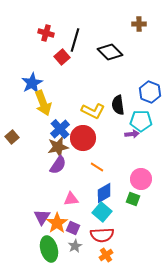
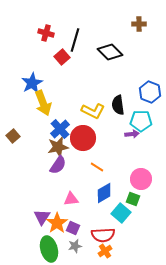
brown square: moved 1 px right, 1 px up
cyan square: moved 19 px right, 1 px down
red semicircle: moved 1 px right
gray star: rotated 16 degrees clockwise
orange cross: moved 1 px left, 4 px up
